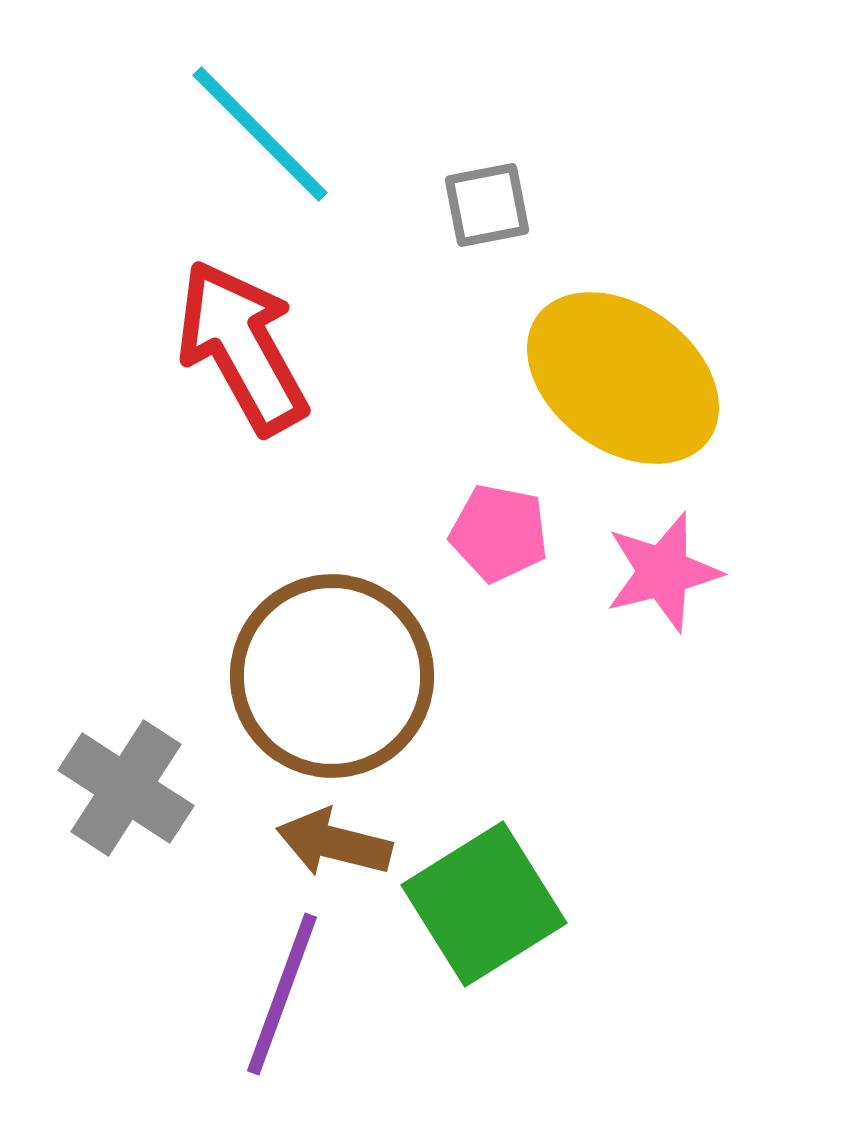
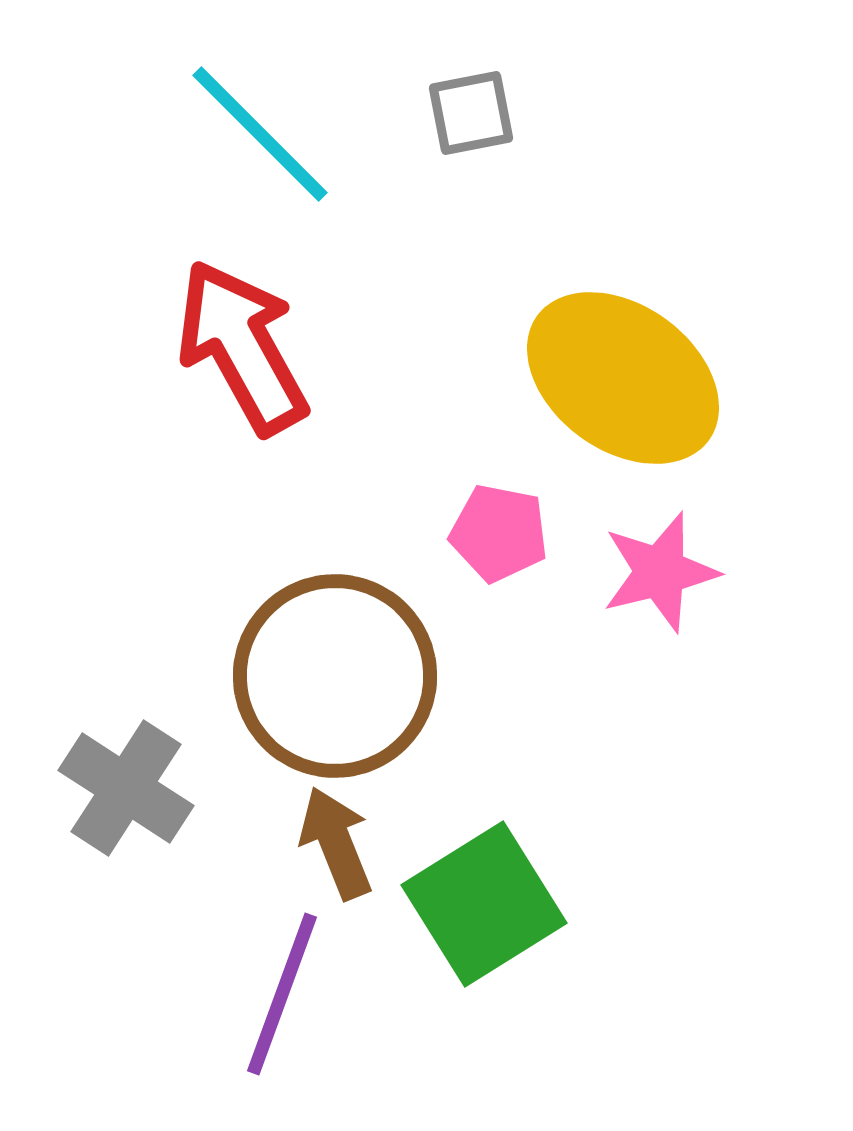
gray square: moved 16 px left, 92 px up
pink star: moved 3 px left
brown circle: moved 3 px right
brown arrow: moved 2 px right; rotated 54 degrees clockwise
